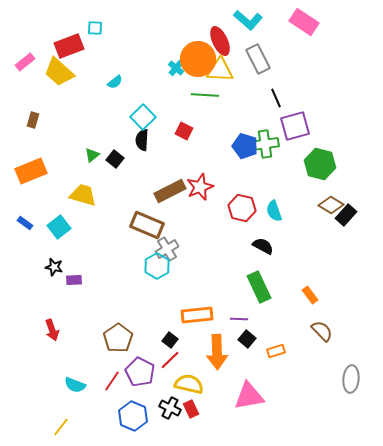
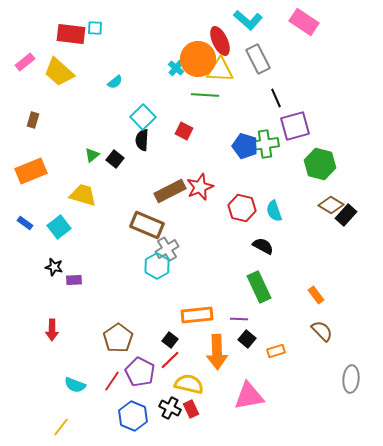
red rectangle at (69, 46): moved 2 px right, 12 px up; rotated 28 degrees clockwise
orange rectangle at (310, 295): moved 6 px right
red arrow at (52, 330): rotated 20 degrees clockwise
